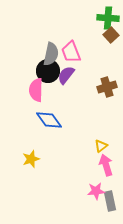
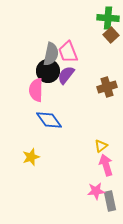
pink trapezoid: moved 3 px left
yellow star: moved 2 px up
